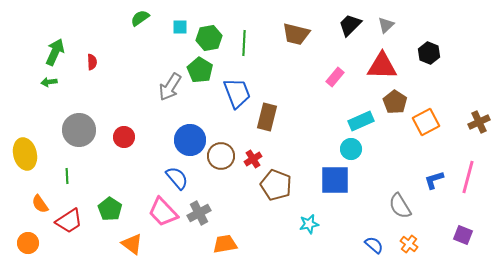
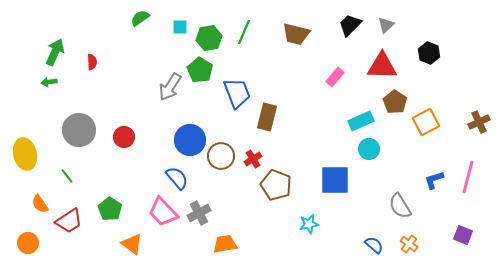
green line at (244, 43): moved 11 px up; rotated 20 degrees clockwise
cyan circle at (351, 149): moved 18 px right
green line at (67, 176): rotated 35 degrees counterclockwise
